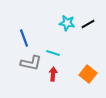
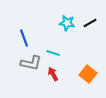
black line: moved 2 px right, 1 px up
red arrow: rotated 32 degrees counterclockwise
